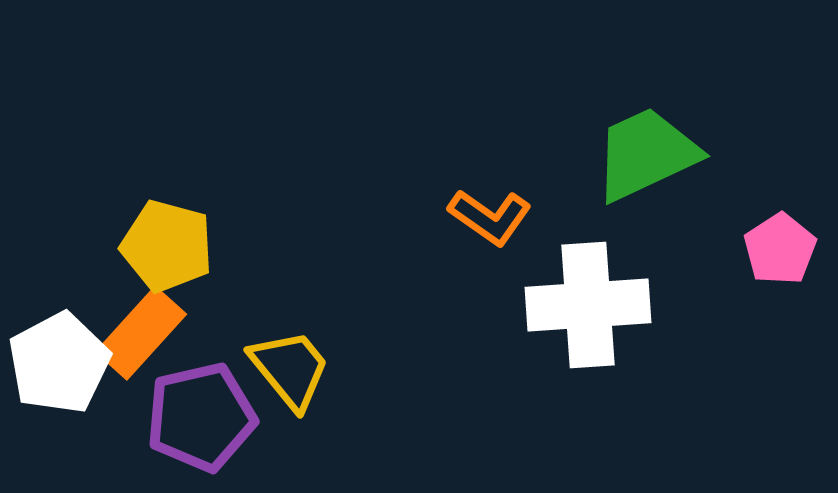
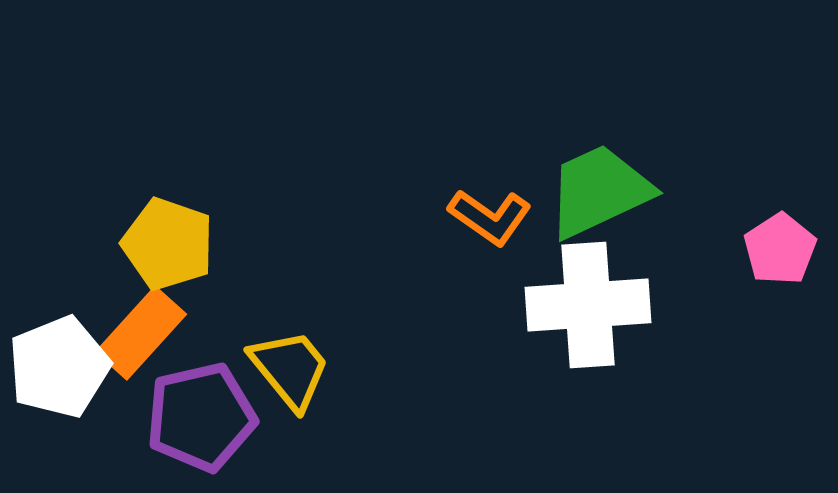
green trapezoid: moved 47 px left, 37 px down
yellow pentagon: moved 1 px right, 2 px up; rotated 4 degrees clockwise
white pentagon: moved 4 px down; rotated 6 degrees clockwise
